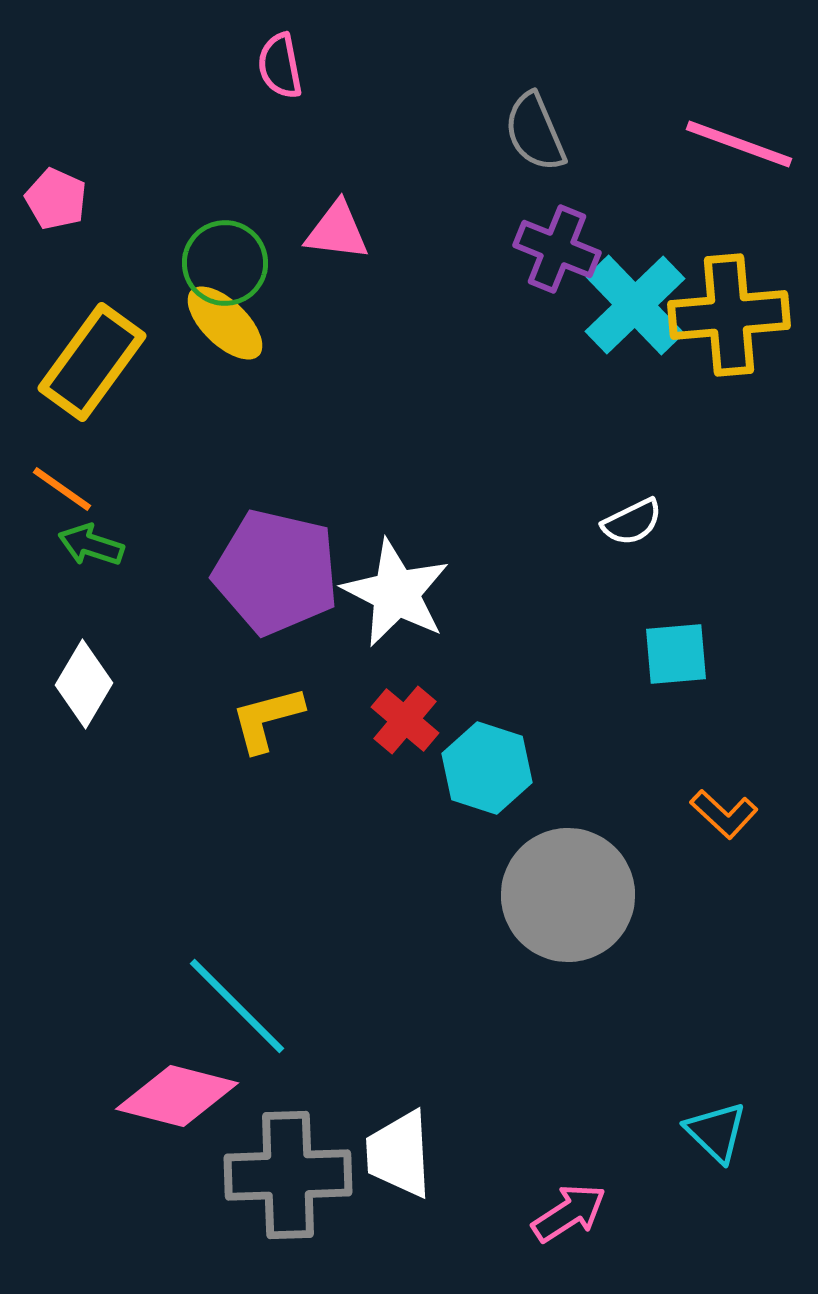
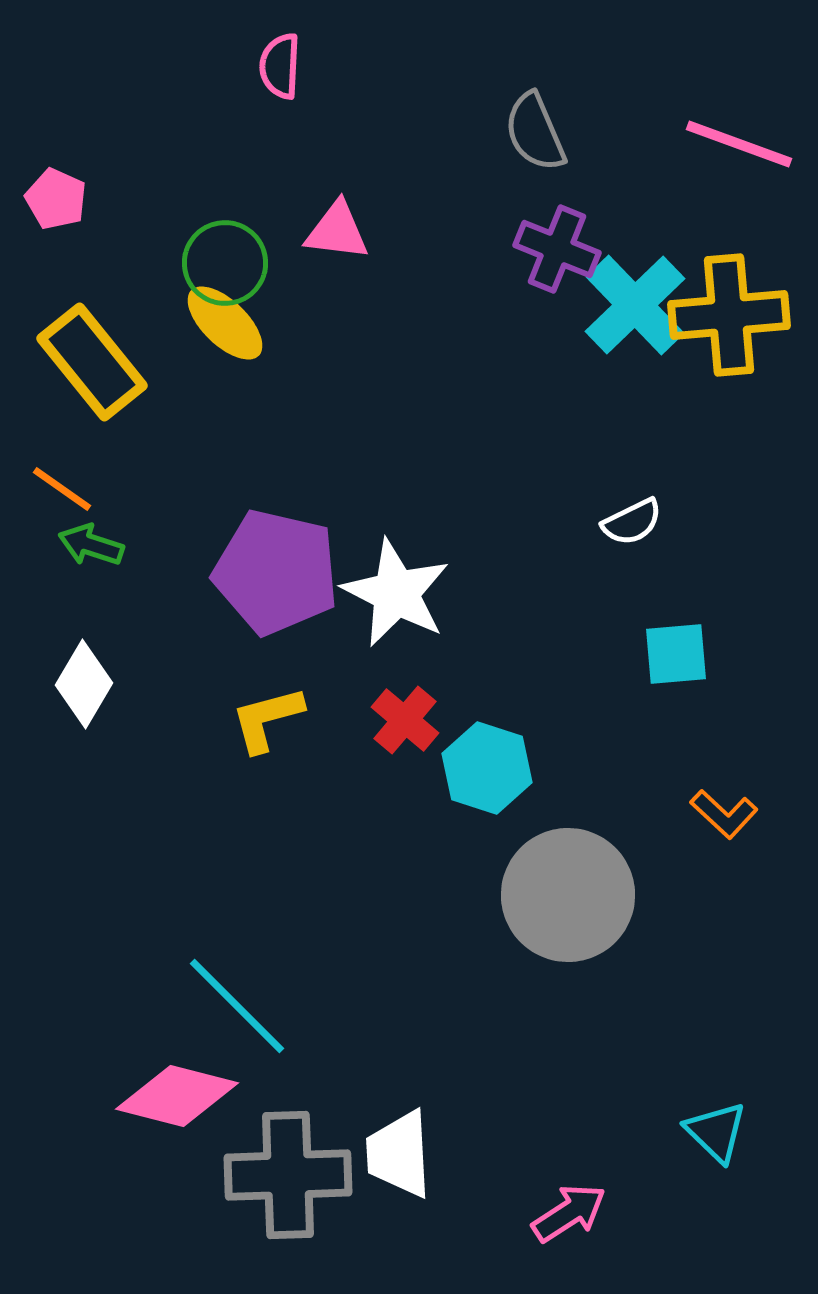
pink semicircle: rotated 14 degrees clockwise
yellow rectangle: rotated 75 degrees counterclockwise
